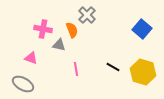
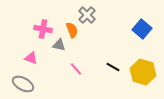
pink line: rotated 32 degrees counterclockwise
